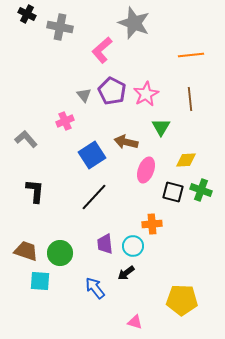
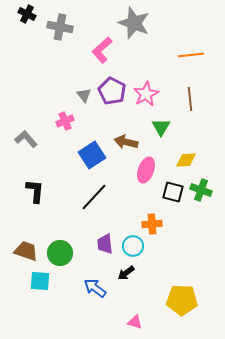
blue arrow: rotated 15 degrees counterclockwise
